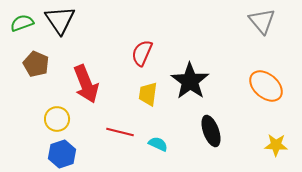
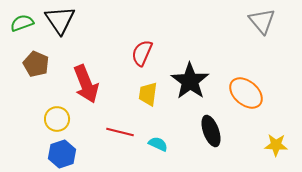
orange ellipse: moved 20 px left, 7 px down
